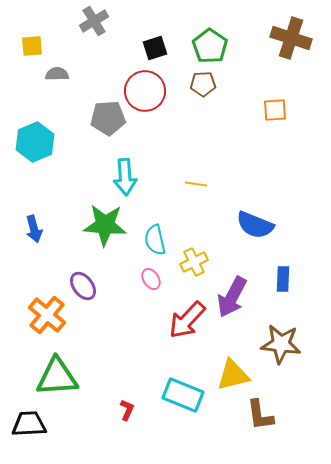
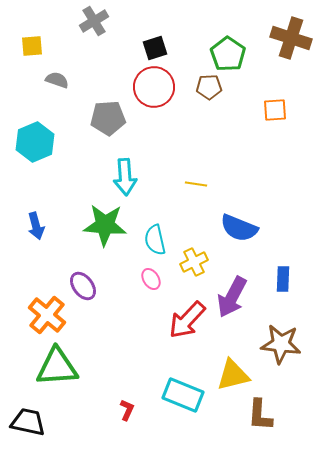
green pentagon: moved 18 px right, 8 px down
gray semicircle: moved 6 px down; rotated 20 degrees clockwise
brown pentagon: moved 6 px right, 3 px down
red circle: moved 9 px right, 4 px up
blue semicircle: moved 16 px left, 3 px down
blue arrow: moved 2 px right, 3 px up
green triangle: moved 10 px up
brown L-shape: rotated 12 degrees clockwise
black trapezoid: moved 1 px left, 2 px up; rotated 15 degrees clockwise
